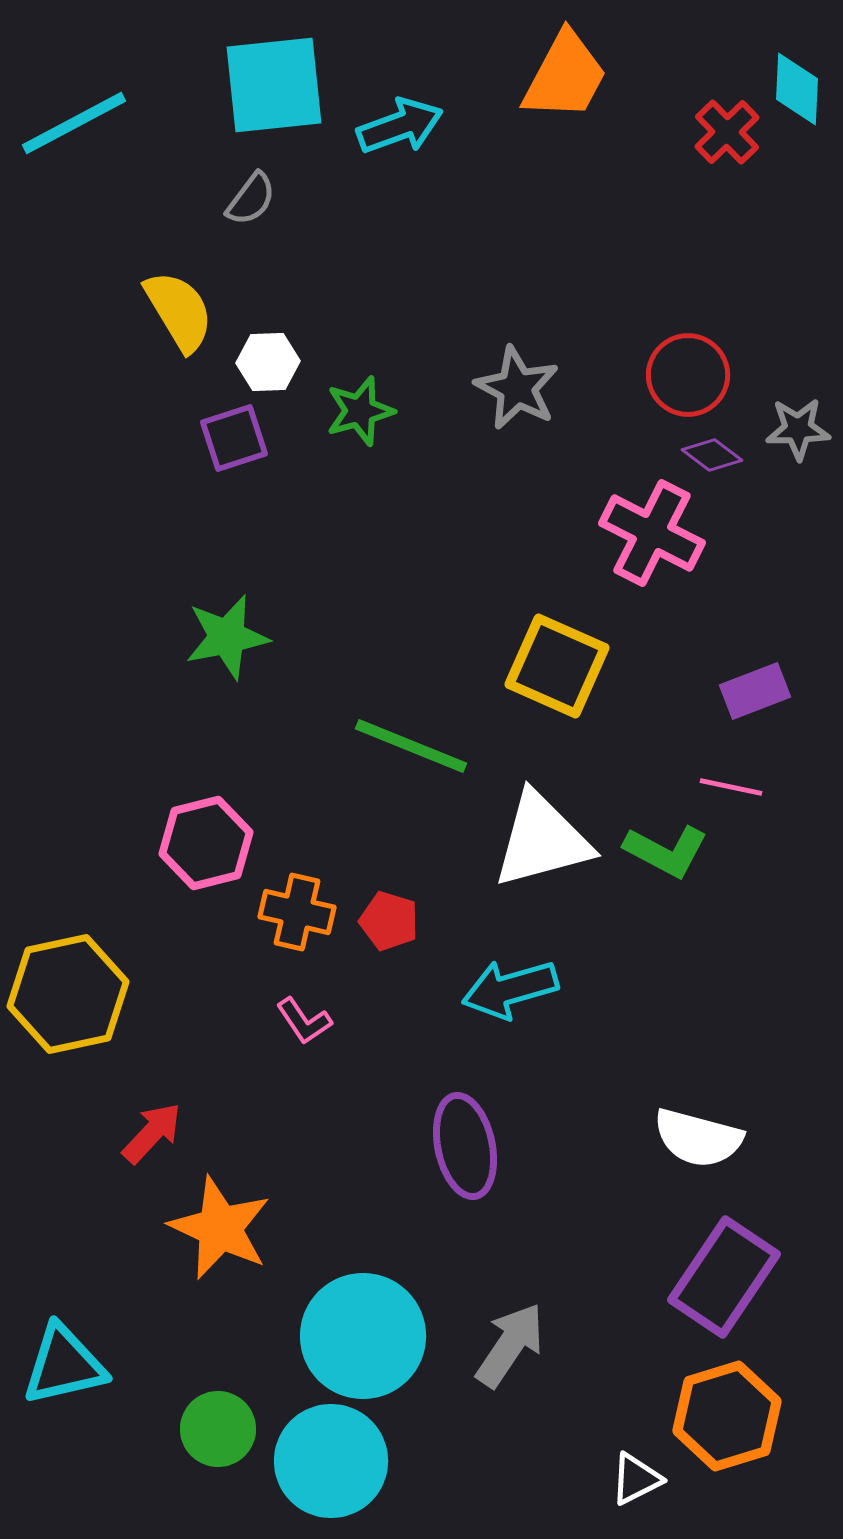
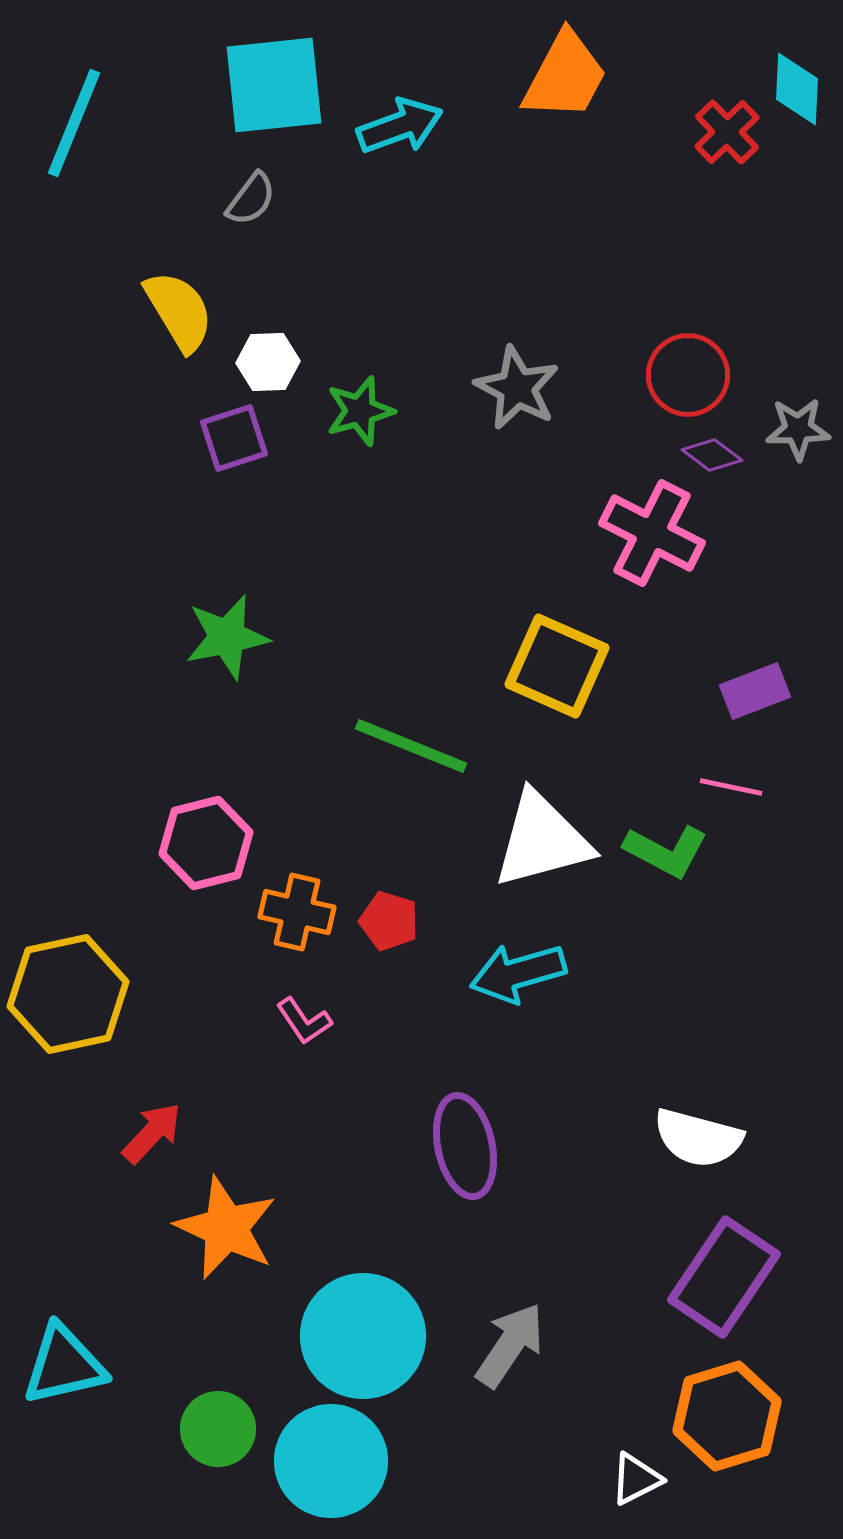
cyan line at (74, 123): rotated 40 degrees counterclockwise
cyan arrow at (510, 989): moved 8 px right, 16 px up
orange star at (220, 1228): moved 6 px right
